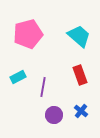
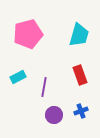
cyan trapezoid: moved 1 px up; rotated 65 degrees clockwise
purple line: moved 1 px right
blue cross: rotated 32 degrees clockwise
